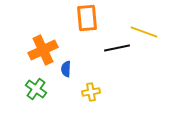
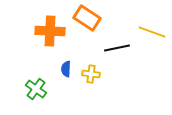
orange rectangle: rotated 52 degrees counterclockwise
yellow line: moved 8 px right
orange cross: moved 7 px right, 19 px up; rotated 28 degrees clockwise
yellow cross: moved 18 px up; rotated 18 degrees clockwise
